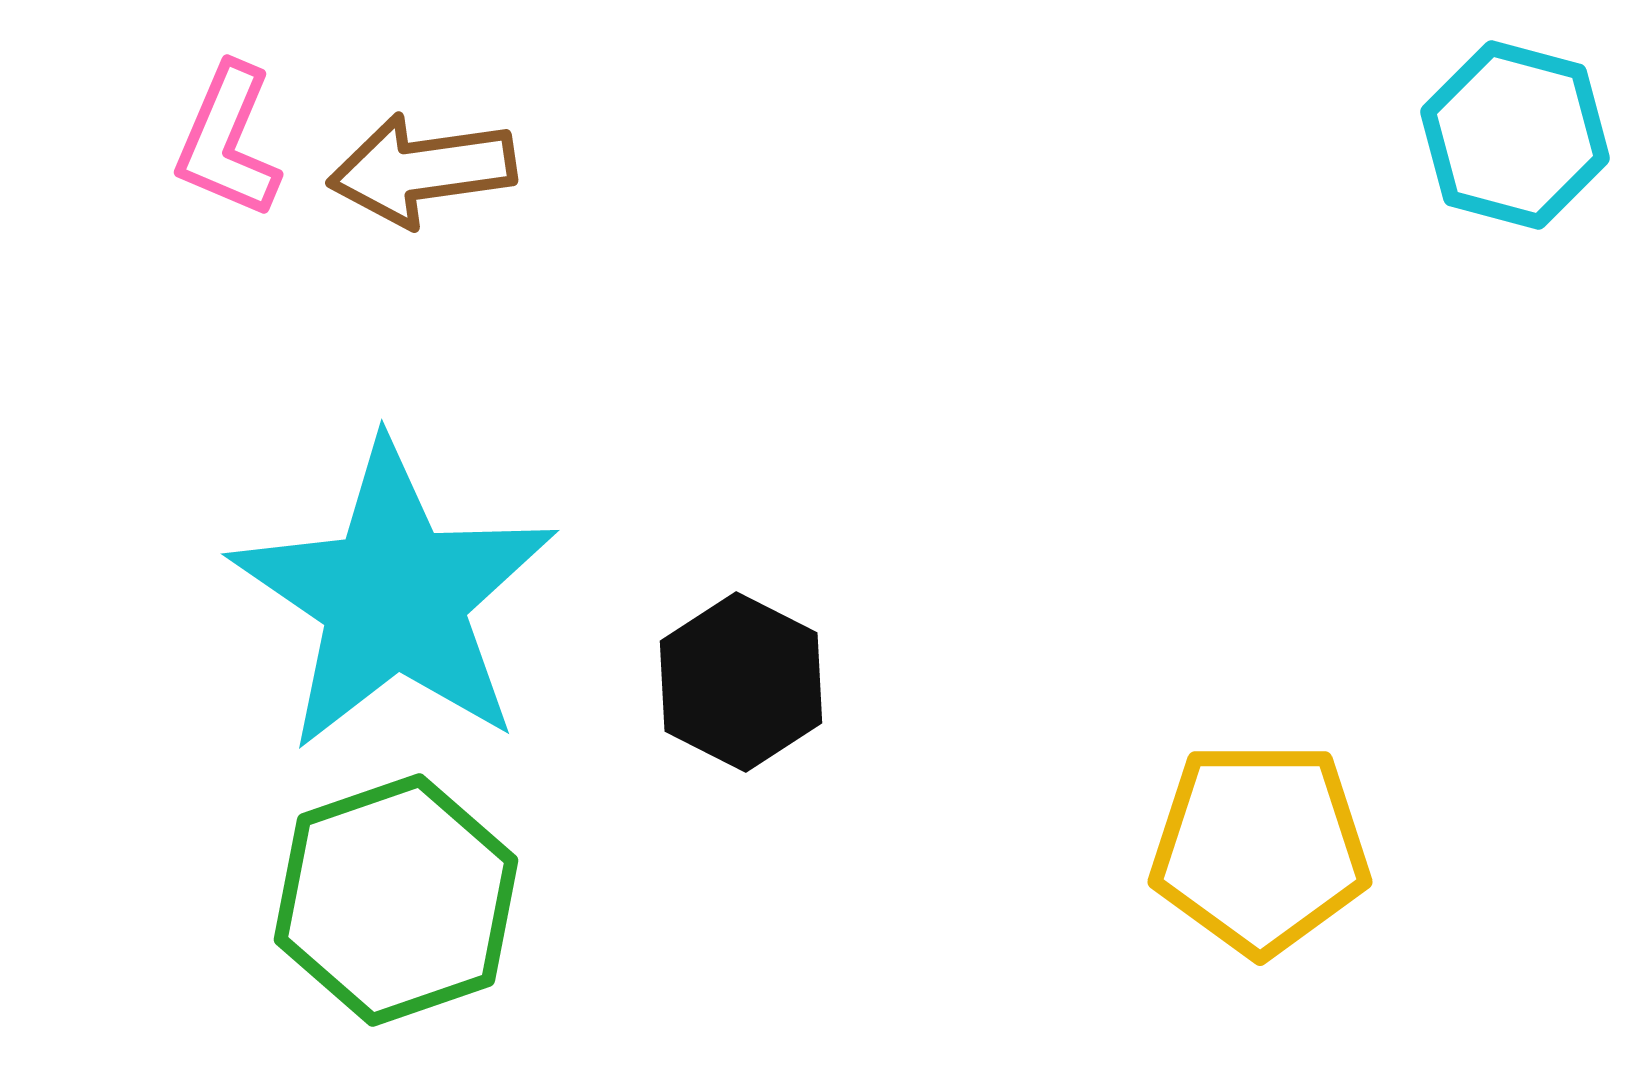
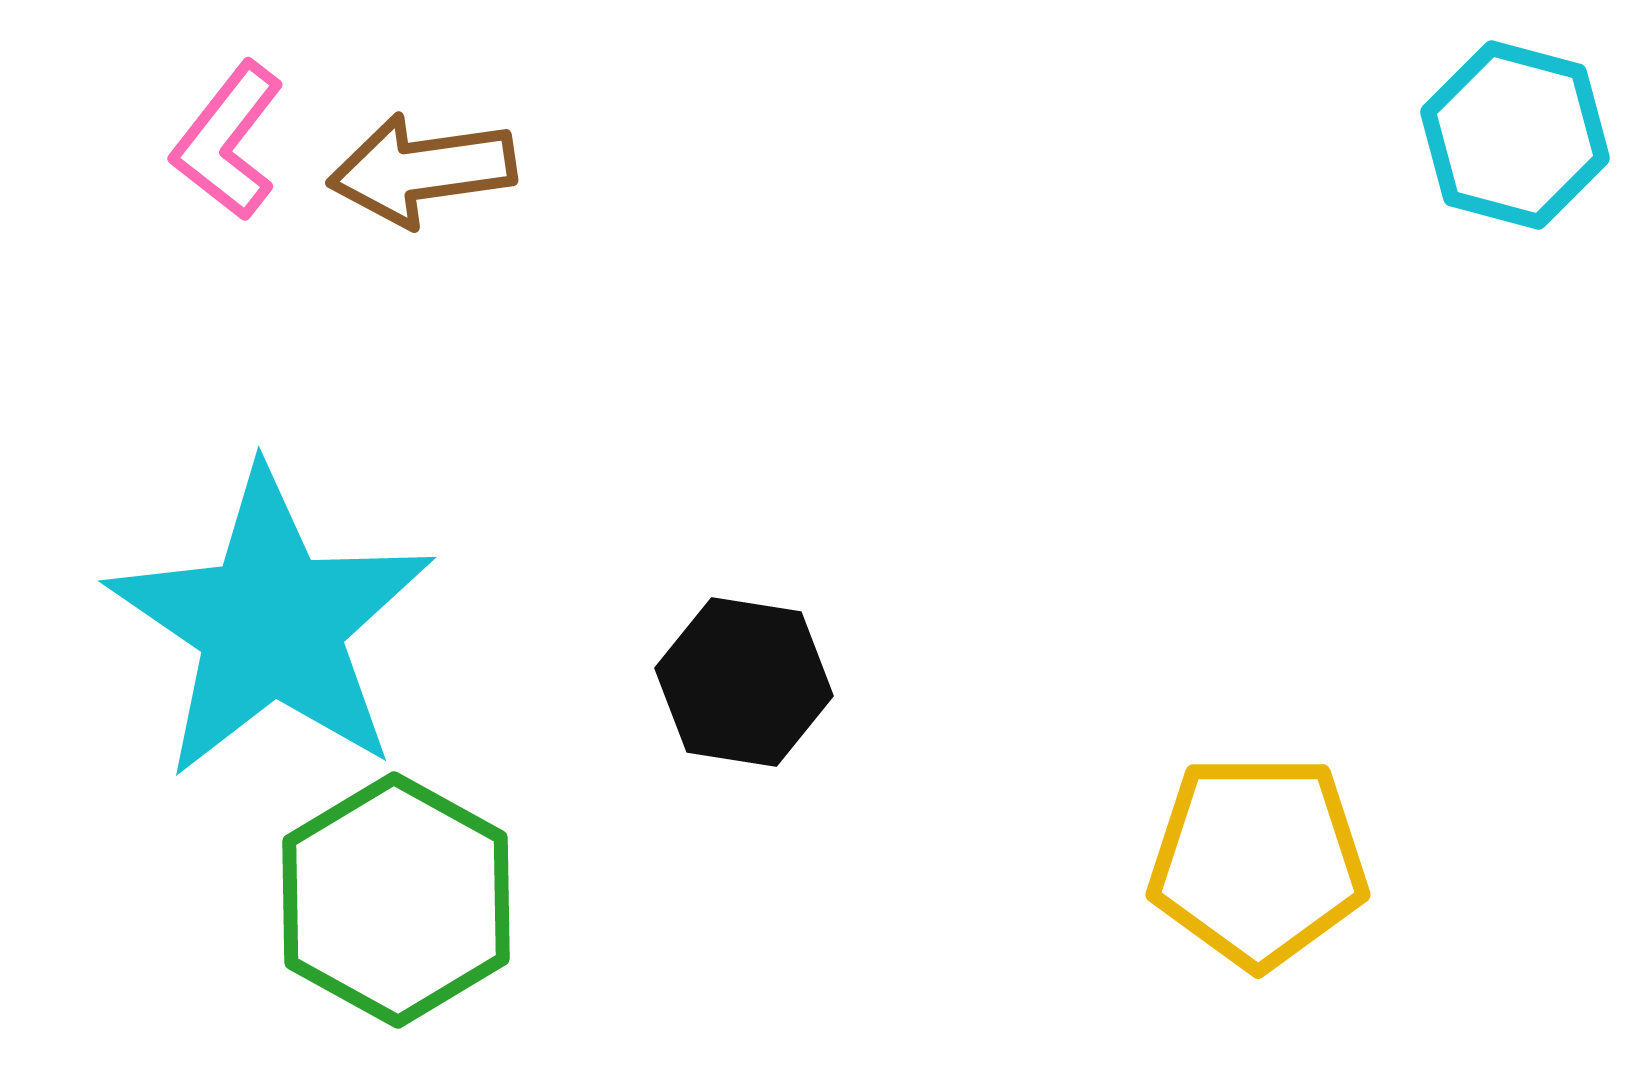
pink L-shape: rotated 15 degrees clockwise
cyan star: moved 123 px left, 27 px down
black hexagon: moved 3 px right; rotated 18 degrees counterclockwise
yellow pentagon: moved 2 px left, 13 px down
green hexagon: rotated 12 degrees counterclockwise
